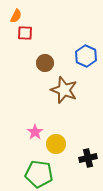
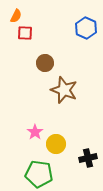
blue hexagon: moved 28 px up
